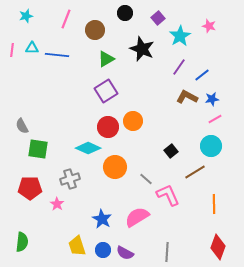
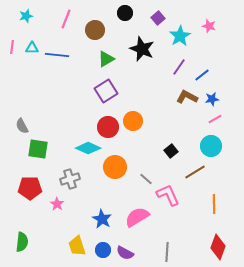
pink line at (12, 50): moved 3 px up
